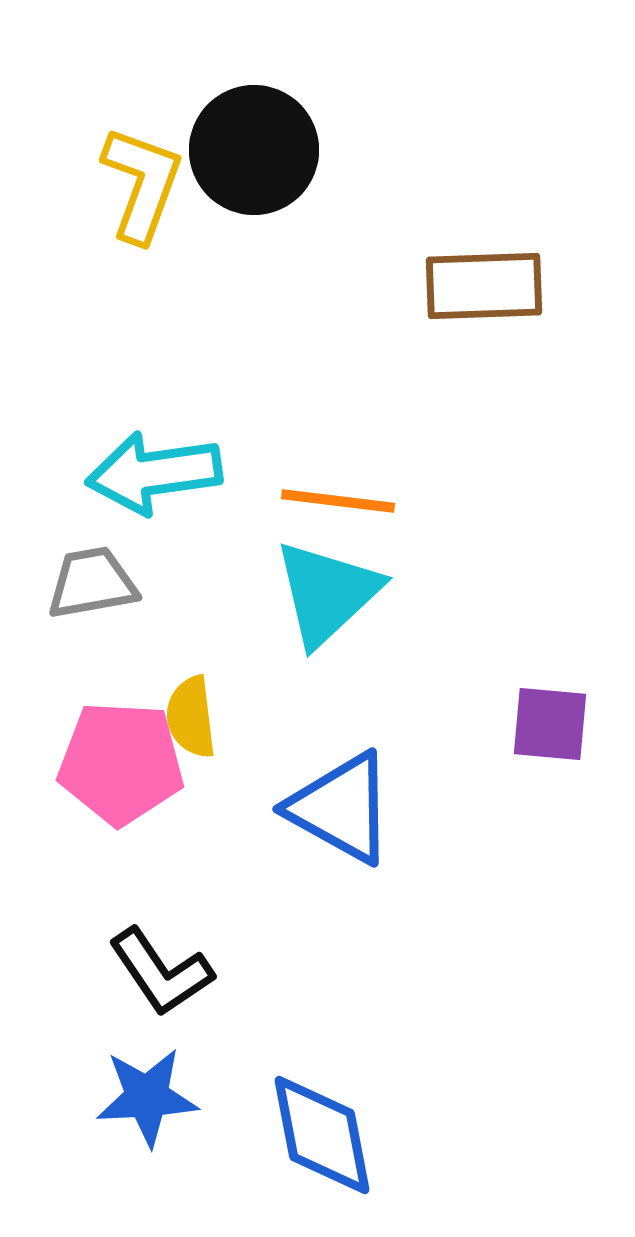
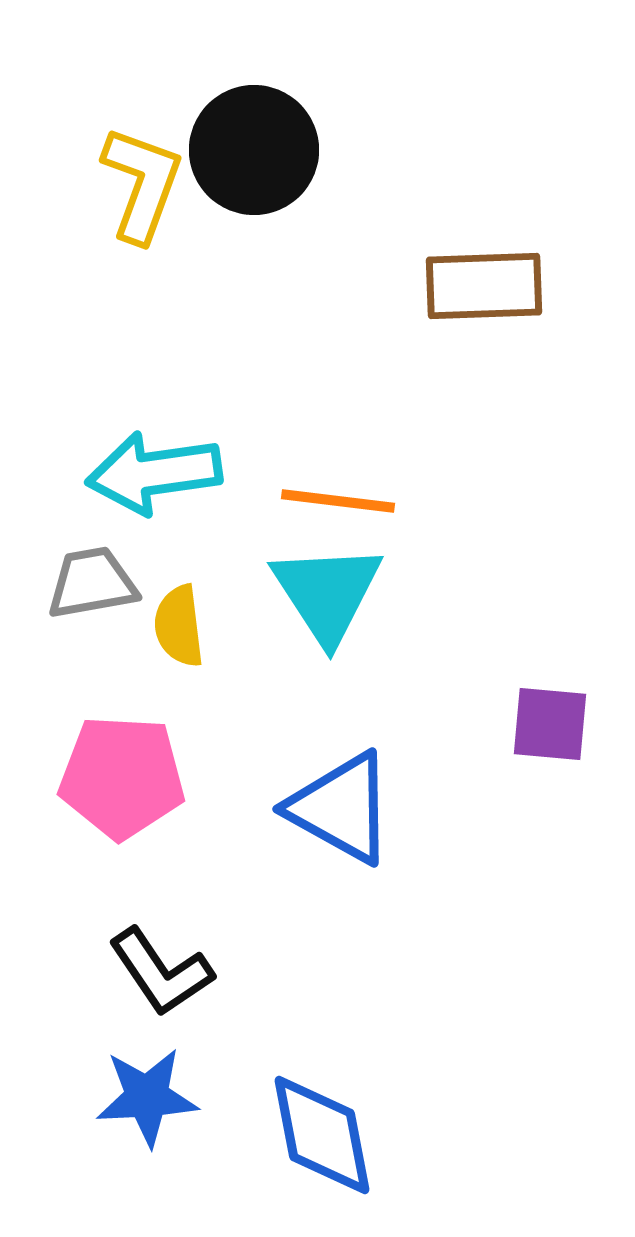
cyan triangle: rotated 20 degrees counterclockwise
yellow semicircle: moved 12 px left, 91 px up
pink pentagon: moved 1 px right, 14 px down
